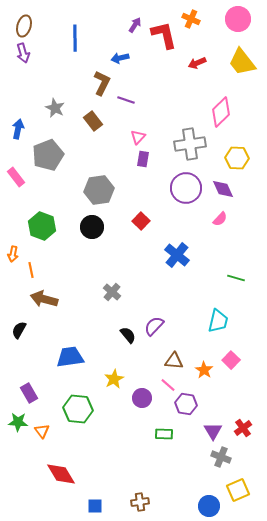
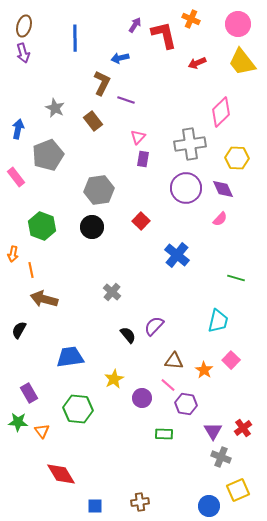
pink circle at (238, 19): moved 5 px down
